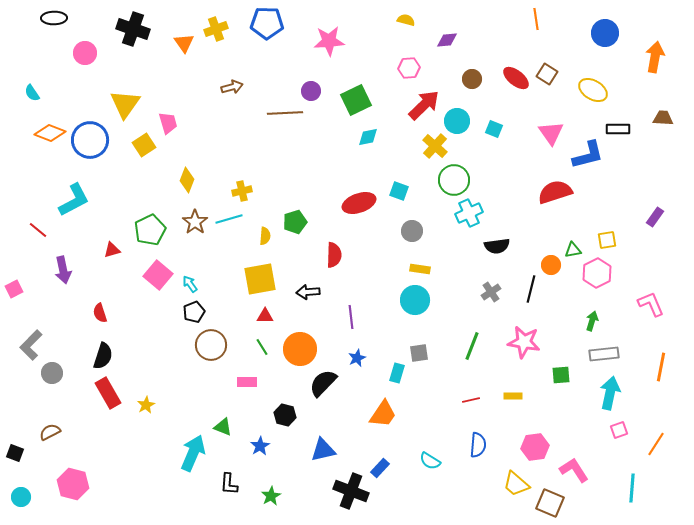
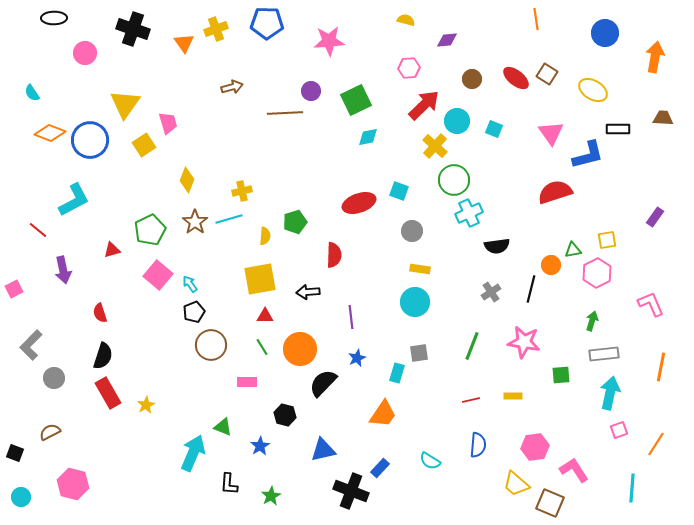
cyan circle at (415, 300): moved 2 px down
gray circle at (52, 373): moved 2 px right, 5 px down
